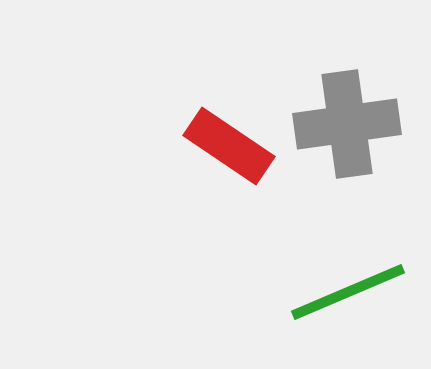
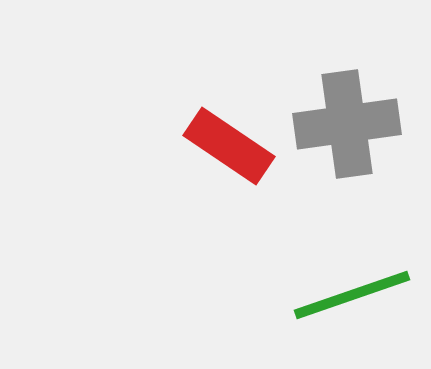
green line: moved 4 px right, 3 px down; rotated 4 degrees clockwise
